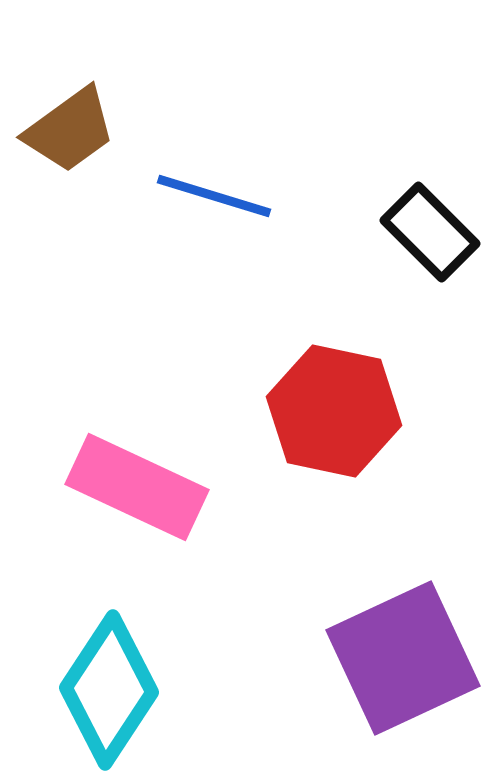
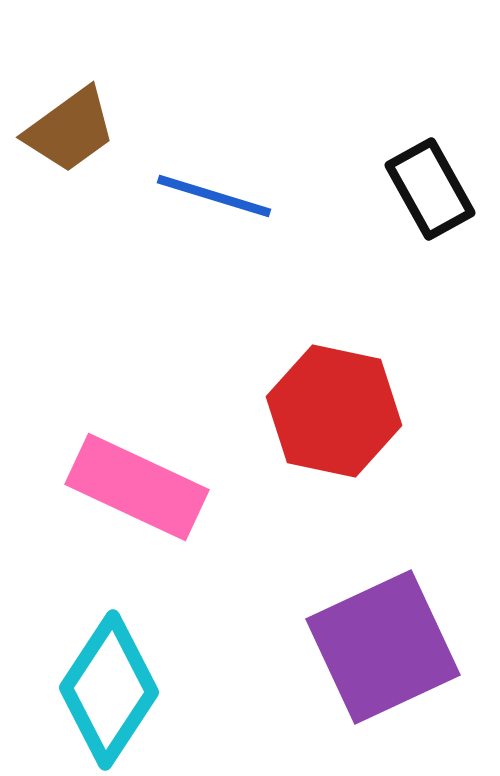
black rectangle: moved 43 px up; rotated 16 degrees clockwise
purple square: moved 20 px left, 11 px up
